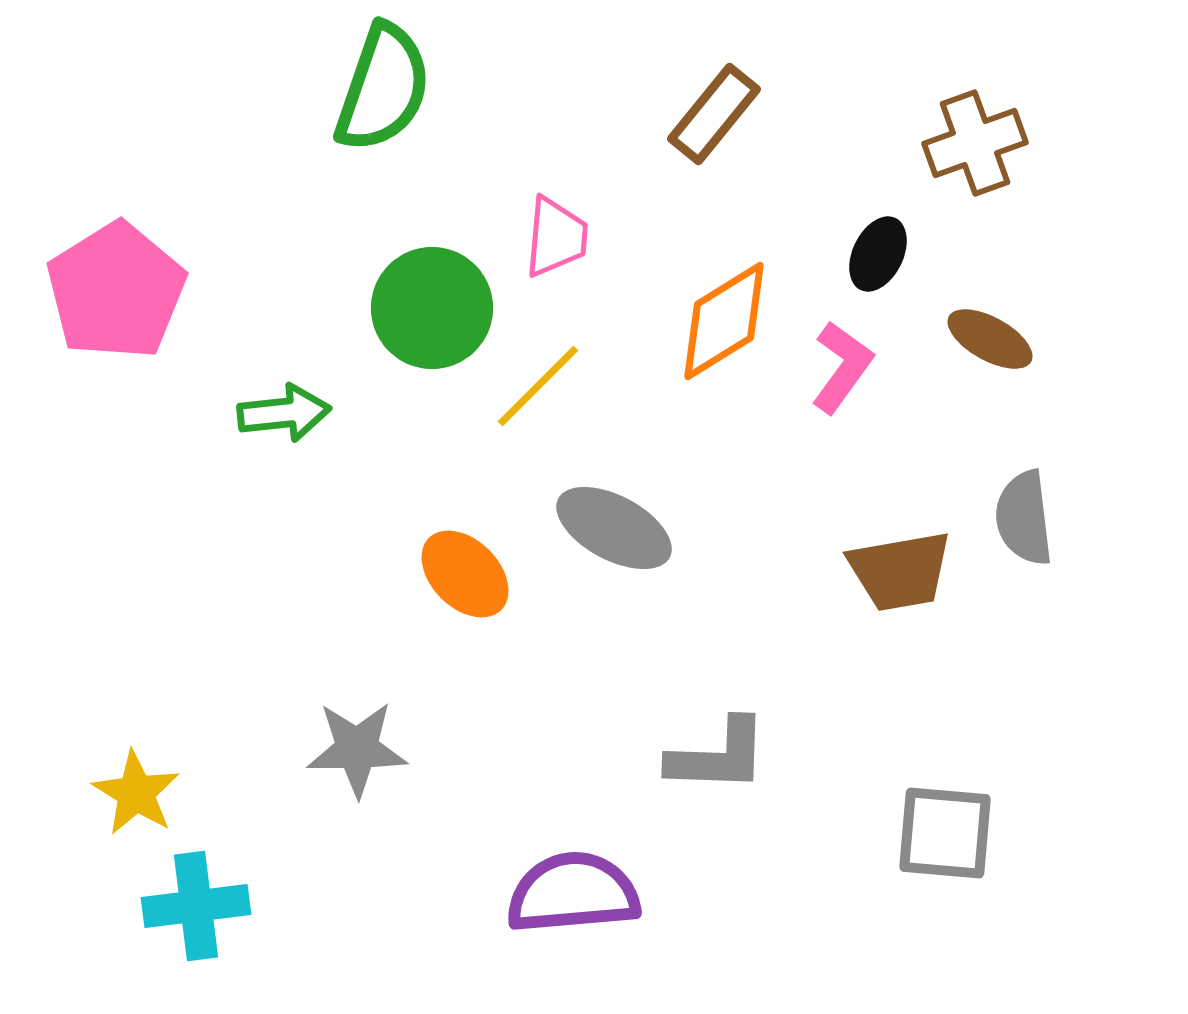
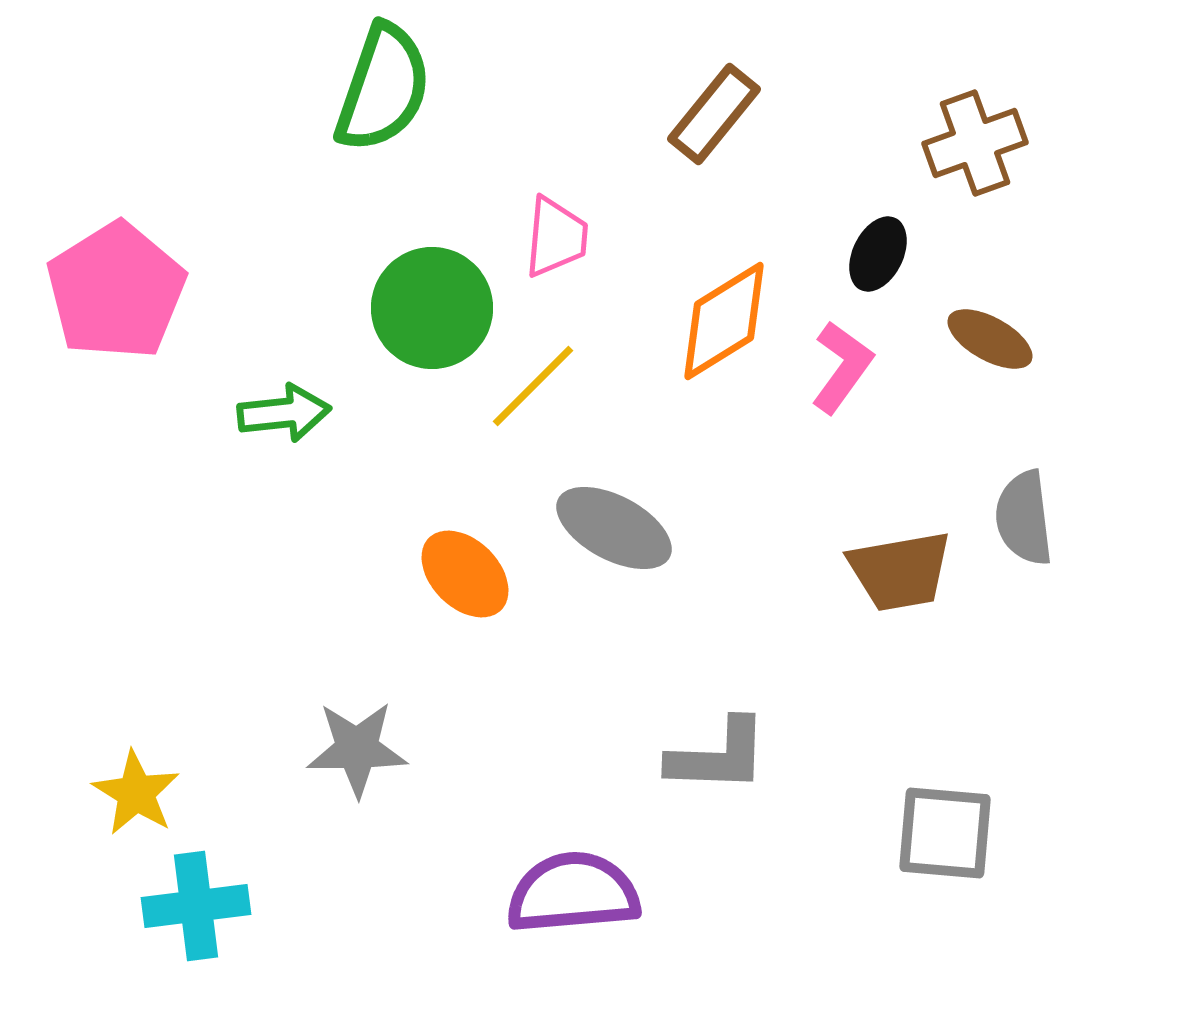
yellow line: moved 5 px left
